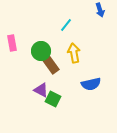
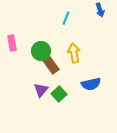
cyan line: moved 7 px up; rotated 16 degrees counterclockwise
purple triangle: rotated 42 degrees clockwise
green square: moved 6 px right, 5 px up; rotated 21 degrees clockwise
